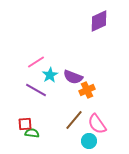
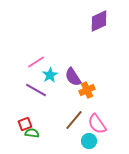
purple semicircle: rotated 36 degrees clockwise
red square: rotated 16 degrees counterclockwise
